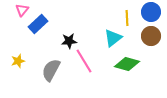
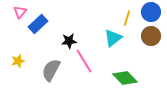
pink triangle: moved 2 px left, 2 px down
yellow line: rotated 21 degrees clockwise
green diamond: moved 2 px left, 14 px down; rotated 30 degrees clockwise
